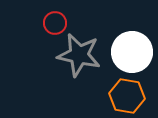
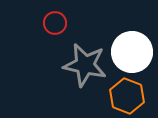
gray star: moved 6 px right, 10 px down
orange hexagon: rotated 12 degrees clockwise
